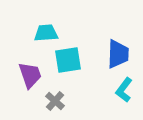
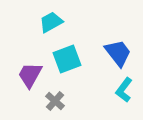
cyan trapezoid: moved 5 px right, 11 px up; rotated 25 degrees counterclockwise
blue trapezoid: moved 1 px up; rotated 40 degrees counterclockwise
cyan square: moved 1 px left, 1 px up; rotated 12 degrees counterclockwise
purple trapezoid: rotated 132 degrees counterclockwise
